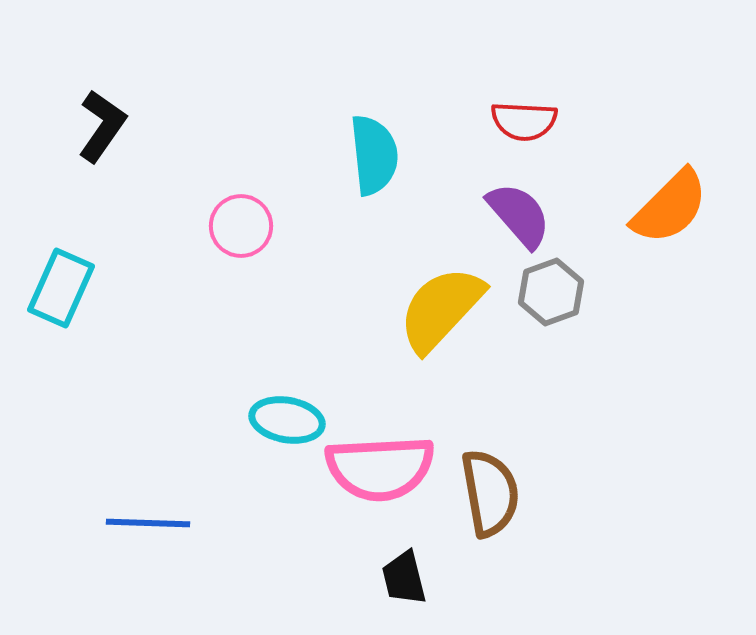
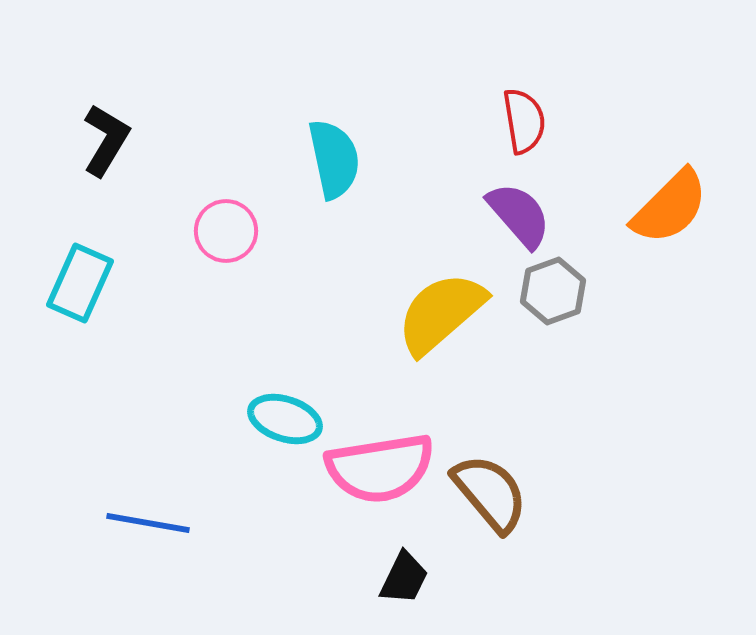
red semicircle: rotated 102 degrees counterclockwise
black L-shape: moved 4 px right, 14 px down; rotated 4 degrees counterclockwise
cyan semicircle: moved 40 px left, 4 px down; rotated 6 degrees counterclockwise
pink circle: moved 15 px left, 5 px down
cyan rectangle: moved 19 px right, 5 px up
gray hexagon: moved 2 px right, 1 px up
yellow semicircle: moved 4 px down; rotated 6 degrees clockwise
cyan ellipse: moved 2 px left, 1 px up; rotated 8 degrees clockwise
pink semicircle: rotated 6 degrees counterclockwise
brown semicircle: rotated 30 degrees counterclockwise
blue line: rotated 8 degrees clockwise
black trapezoid: rotated 140 degrees counterclockwise
